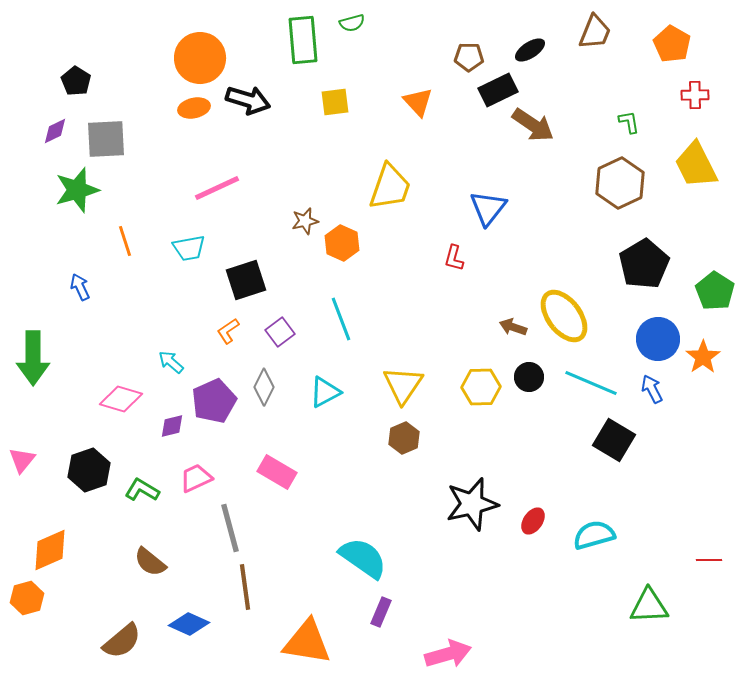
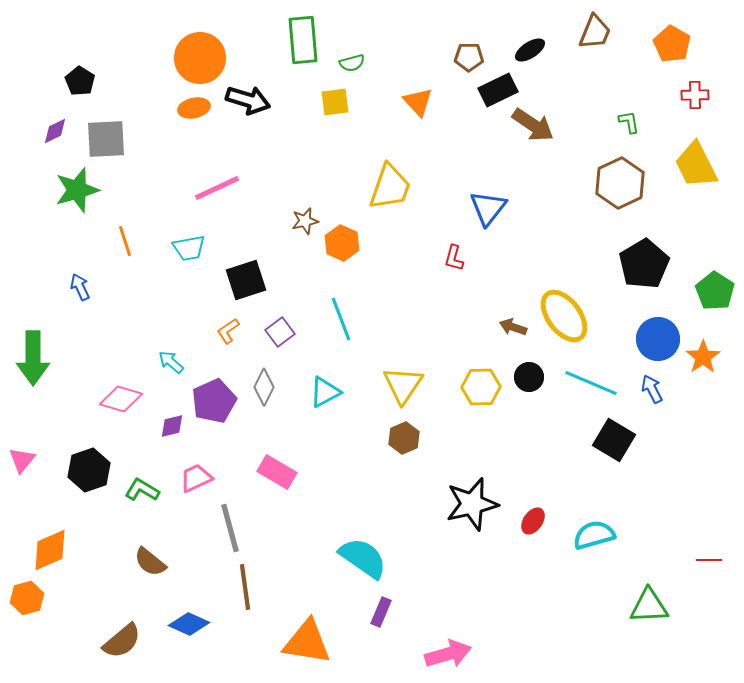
green semicircle at (352, 23): moved 40 px down
black pentagon at (76, 81): moved 4 px right
